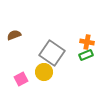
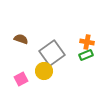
brown semicircle: moved 7 px right, 4 px down; rotated 40 degrees clockwise
gray square: rotated 20 degrees clockwise
yellow circle: moved 1 px up
